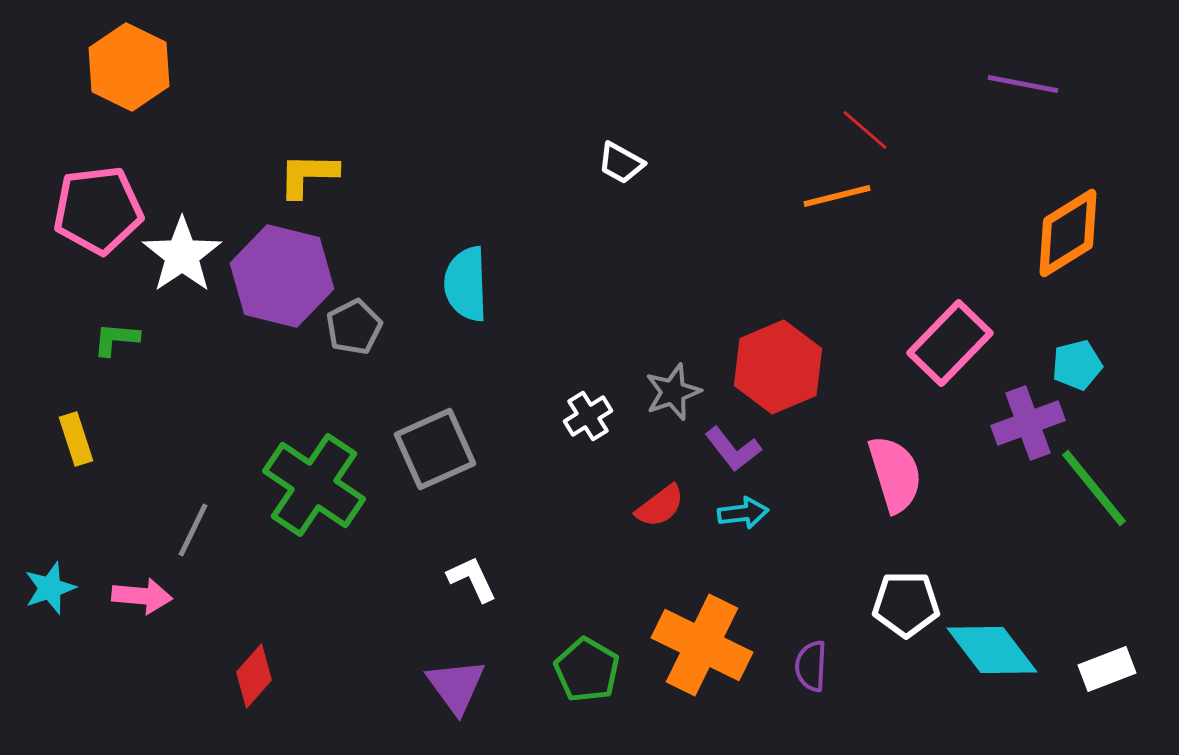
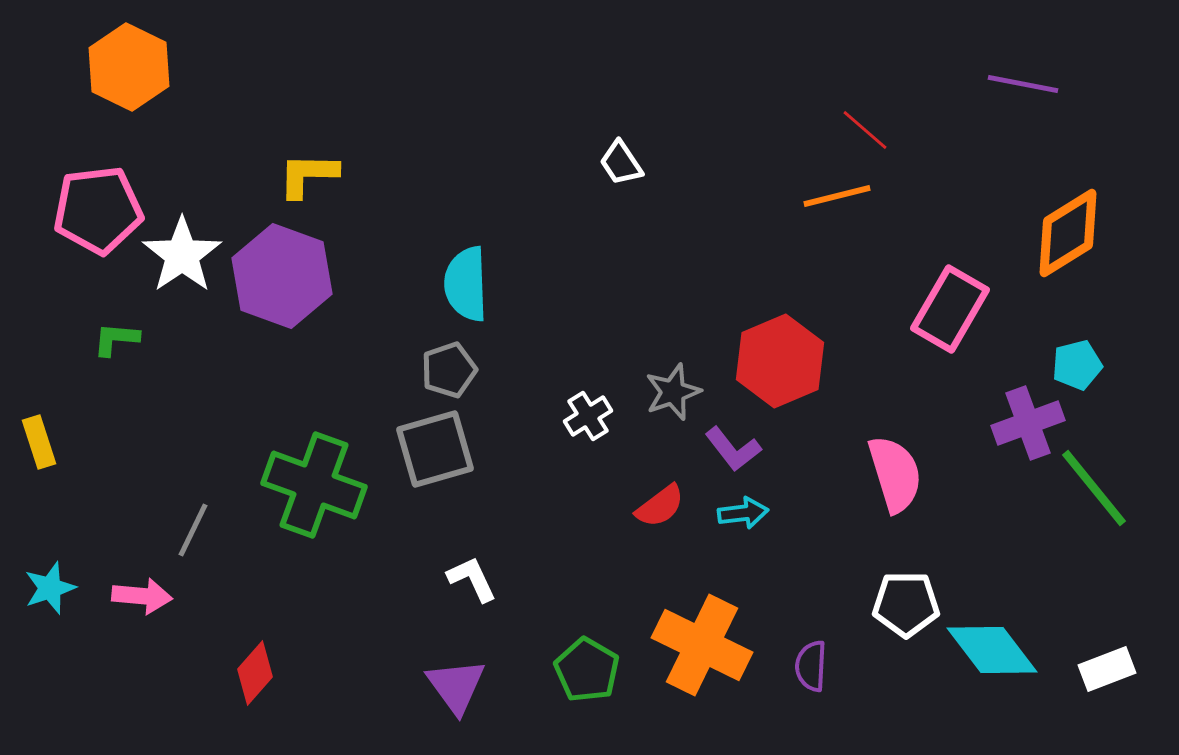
white trapezoid: rotated 27 degrees clockwise
purple hexagon: rotated 6 degrees clockwise
gray pentagon: moved 95 px right, 43 px down; rotated 8 degrees clockwise
pink rectangle: moved 34 px up; rotated 14 degrees counterclockwise
red hexagon: moved 2 px right, 6 px up
yellow rectangle: moved 37 px left, 3 px down
gray square: rotated 8 degrees clockwise
green cross: rotated 14 degrees counterclockwise
red diamond: moved 1 px right, 3 px up
